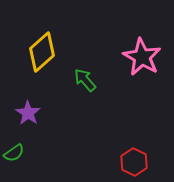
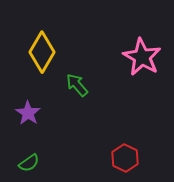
yellow diamond: rotated 18 degrees counterclockwise
green arrow: moved 8 px left, 5 px down
green semicircle: moved 15 px right, 10 px down
red hexagon: moved 9 px left, 4 px up
